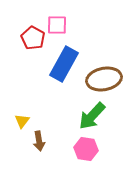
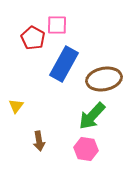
yellow triangle: moved 6 px left, 15 px up
